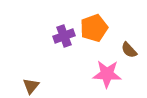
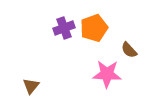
purple cross: moved 8 px up
